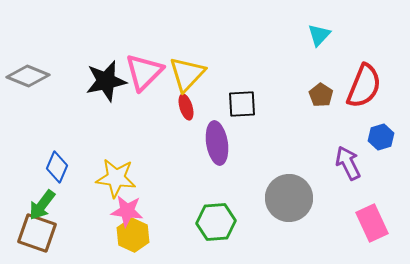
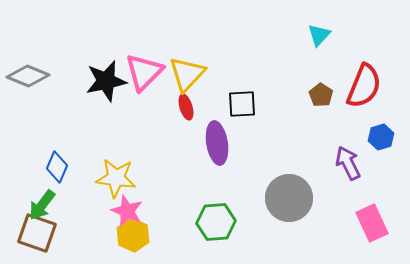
pink star: rotated 16 degrees clockwise
